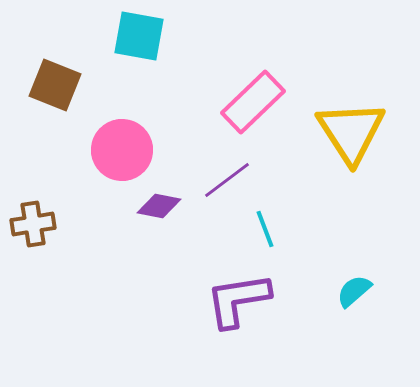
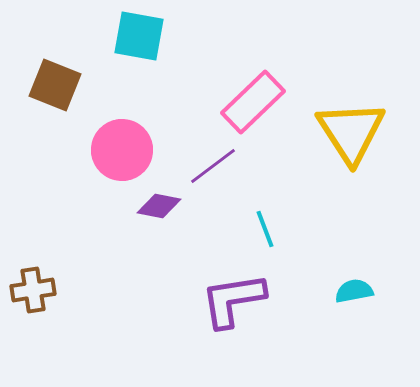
purple line: moved 14 px left, 14 px up
brown cross: moved 66 px down
cyan semicircle: rotated 30 degrees clockwise
purple L-shape: moved 5 px left
